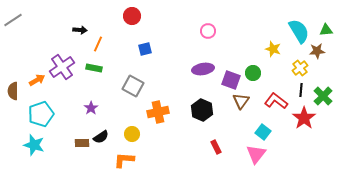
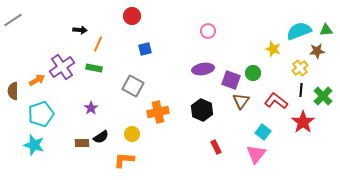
cyan semicircle: rotated 80 degrees counterclockwise
red star: moved 1 px left, 4 px down
